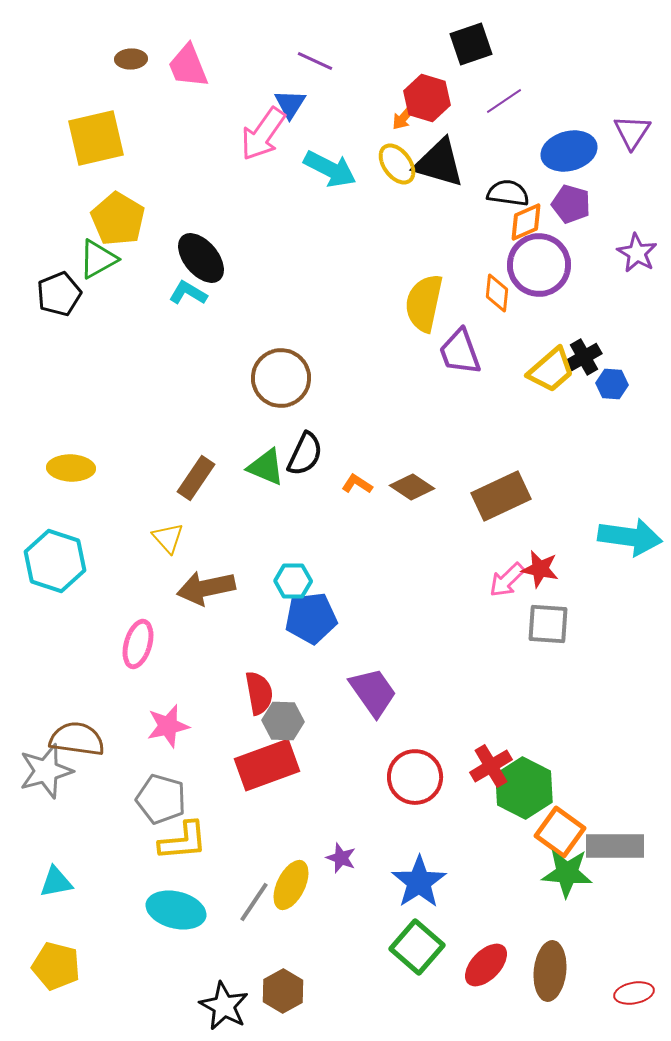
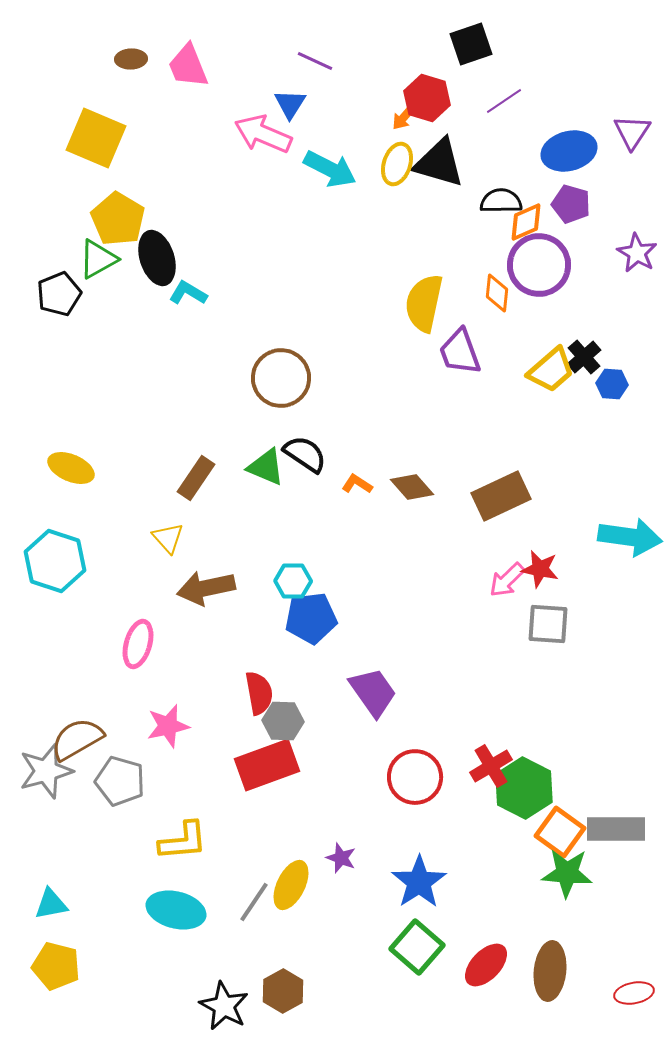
pink arrow at (263, 134): rotated 78 degrees clockwise
yellow square at (96, 138): rotated 36 degrees clockwise
yellow ellipse at (397, 164): rotated 54 degrees clockwise
black semicircle at (508, 193): moved 7 px left, 8 px down; rotated 9 degrees counterclockwise
black ellipse at (201, 258): moved 44 px left; rotated 22 degrees clockwise
black cross at (584, 357): rotated 12 degrees counterclockwise
black semicircle at (305, 454): rotated 81 degrees counterclockwise
yellow ellipse at (71, 468): rotated 21 degrees clockwise
brown diamond at (412, 487): rotated 15 degrees clockwise
brown semicircle at (77, 739): rotated 38 degrees counterclockwise
gray pentagon at (161, 799): moved 41 px left, 18 px up
gray rectangle at (615, 846): moved 1 px right, 17 px up
cyan triangle at (56, 882): moved 5 px left, 22 px down
